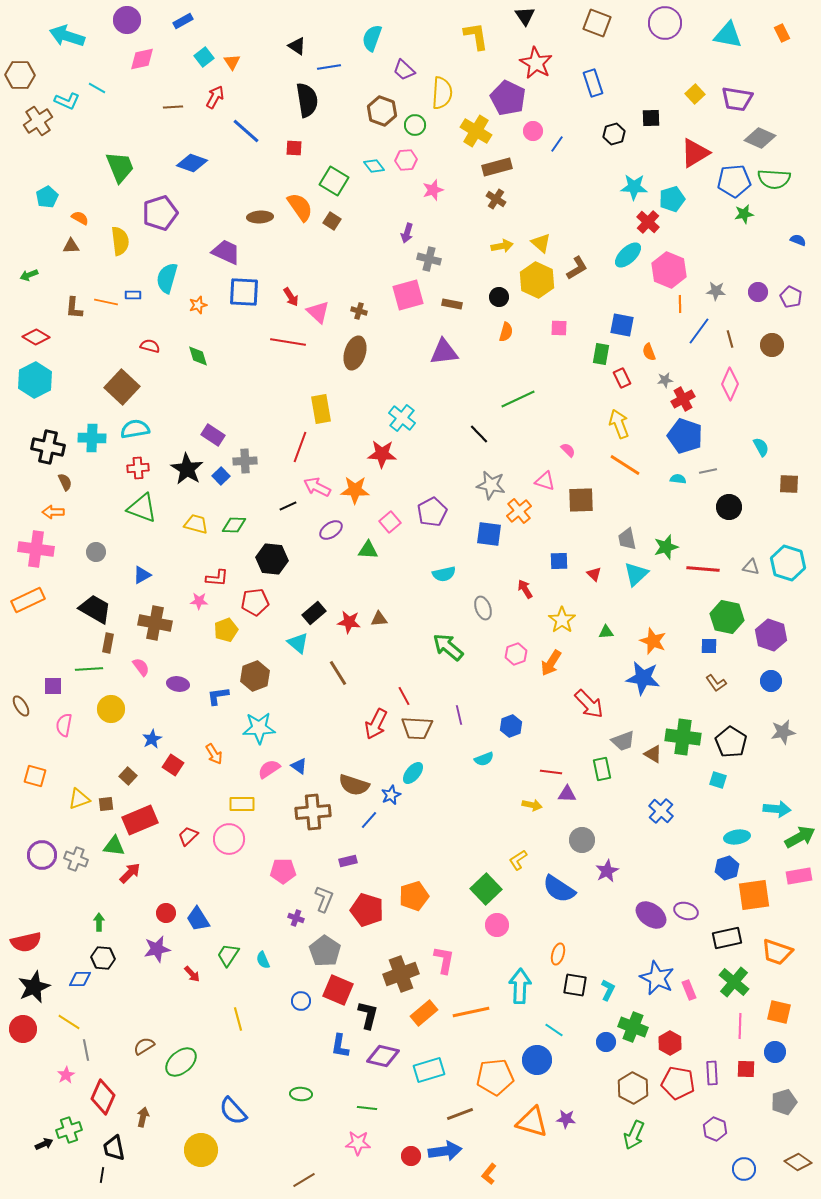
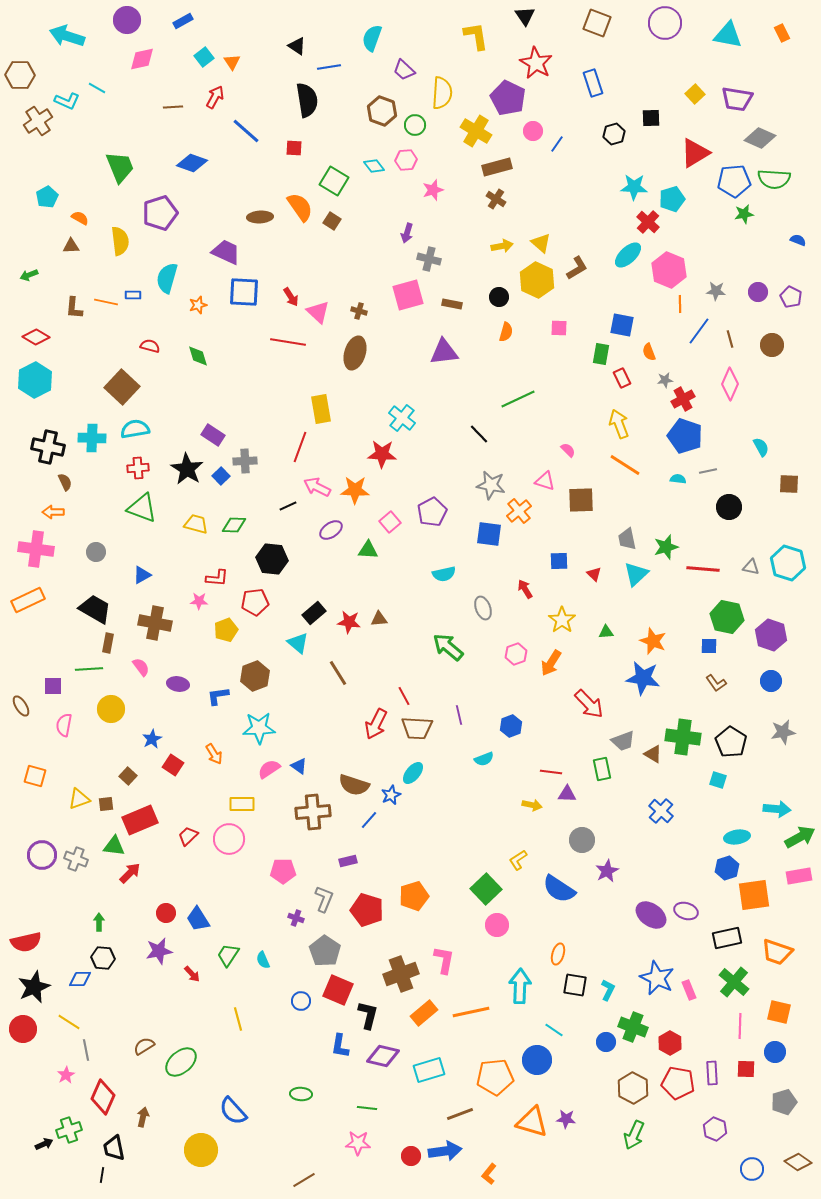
purple star at (157, 949): moved 2 px right, 2 px down
blue circle at (744, 1169): moved 8 px right
